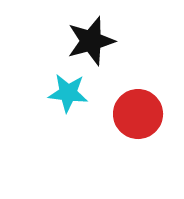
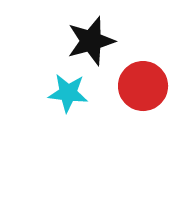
red circle: moved 5 px right, 28 px up
